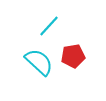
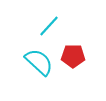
red pentagon: rotated 10 degrees clockwise
